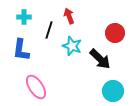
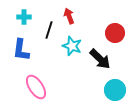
cyan circle: moved 2 px right, 1 px up
